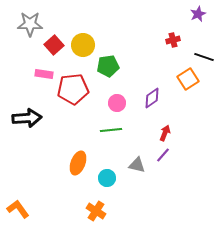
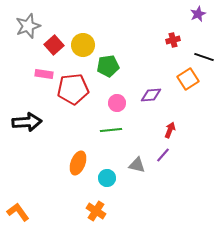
gray star: moved 2 px left, 2 px down; rotated 20 degrees counterclockwise
purple diamond: moved 1 px left, 3 px up; rotated 30 degrees clockwise
black arrow: moved 4 px down
red arrow: moved 5 px right, 3 px up
orange L-shape: moved 3 px down
